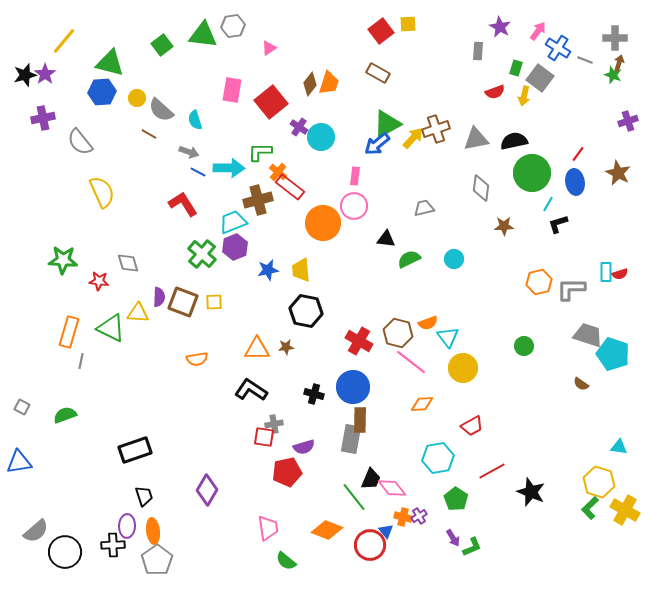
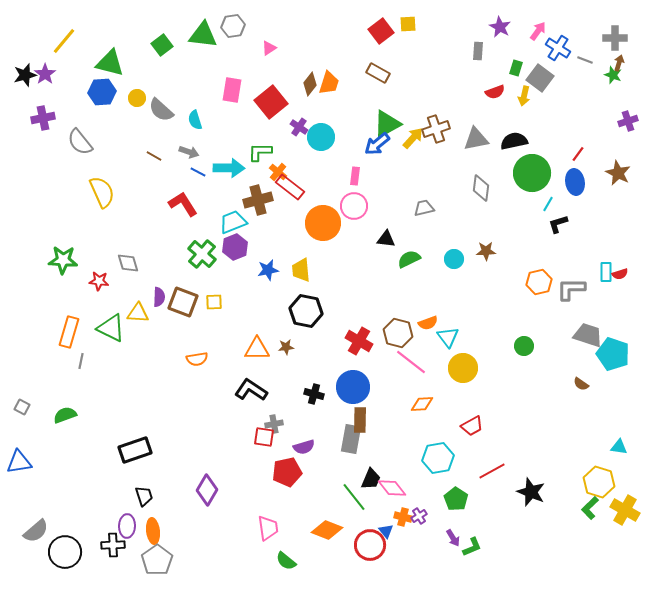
brown line at (149, 134): moved 5 px right, 22 px down
brown star at (504, 226): moved 18 px left, 25 px down
